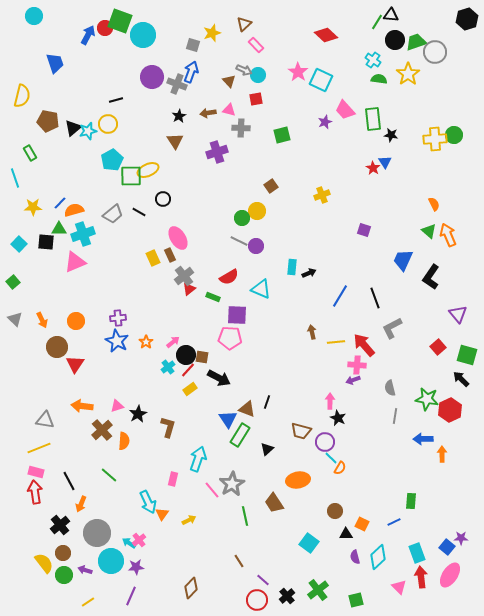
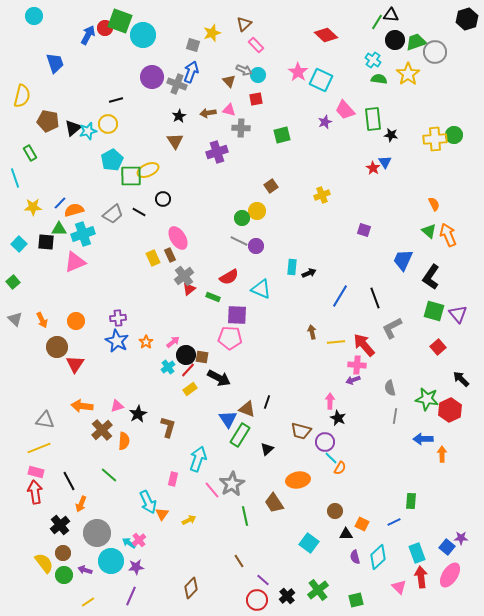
green square at (467, 355): moved 33 px left, 44 px up
